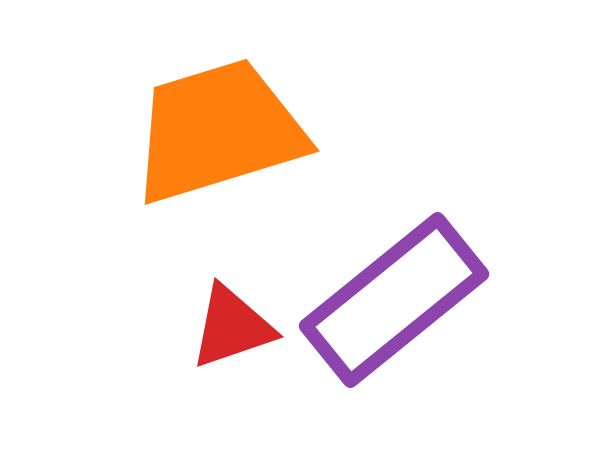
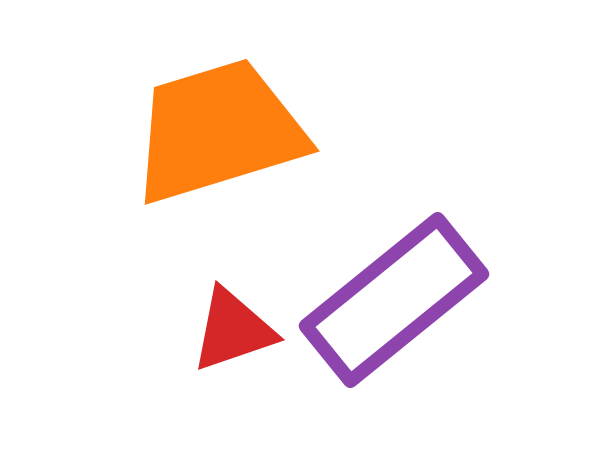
red triangle: moved 1 px right, 3 px down
